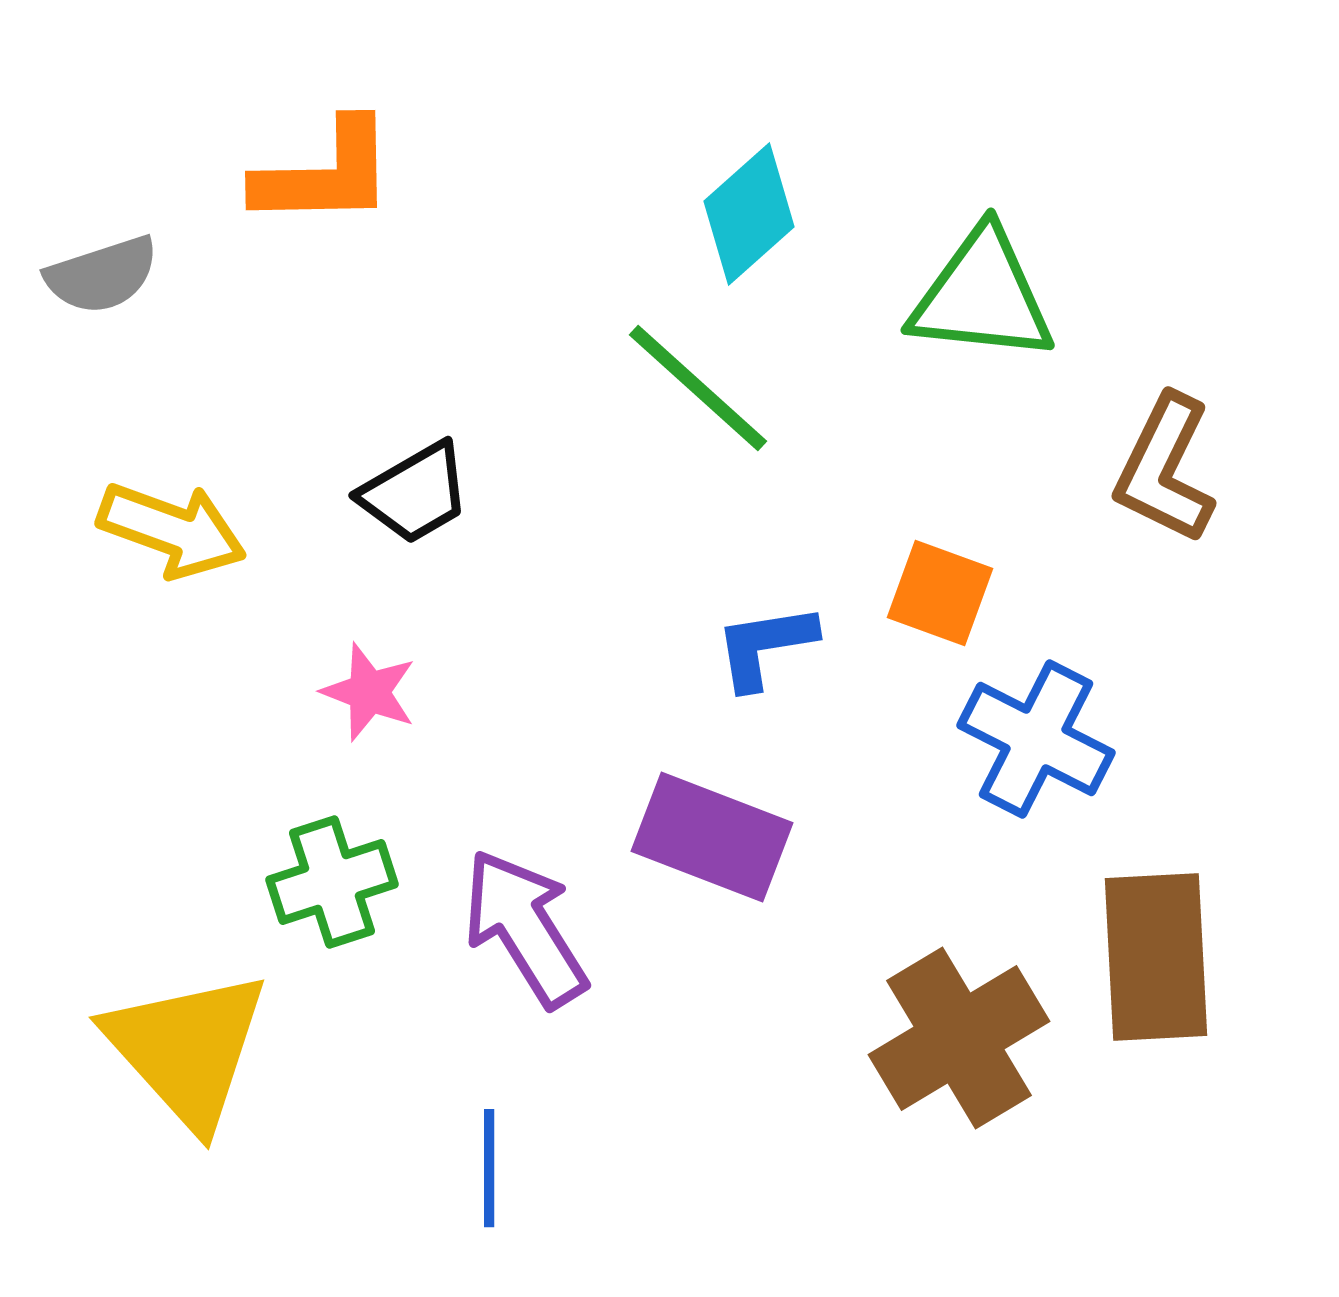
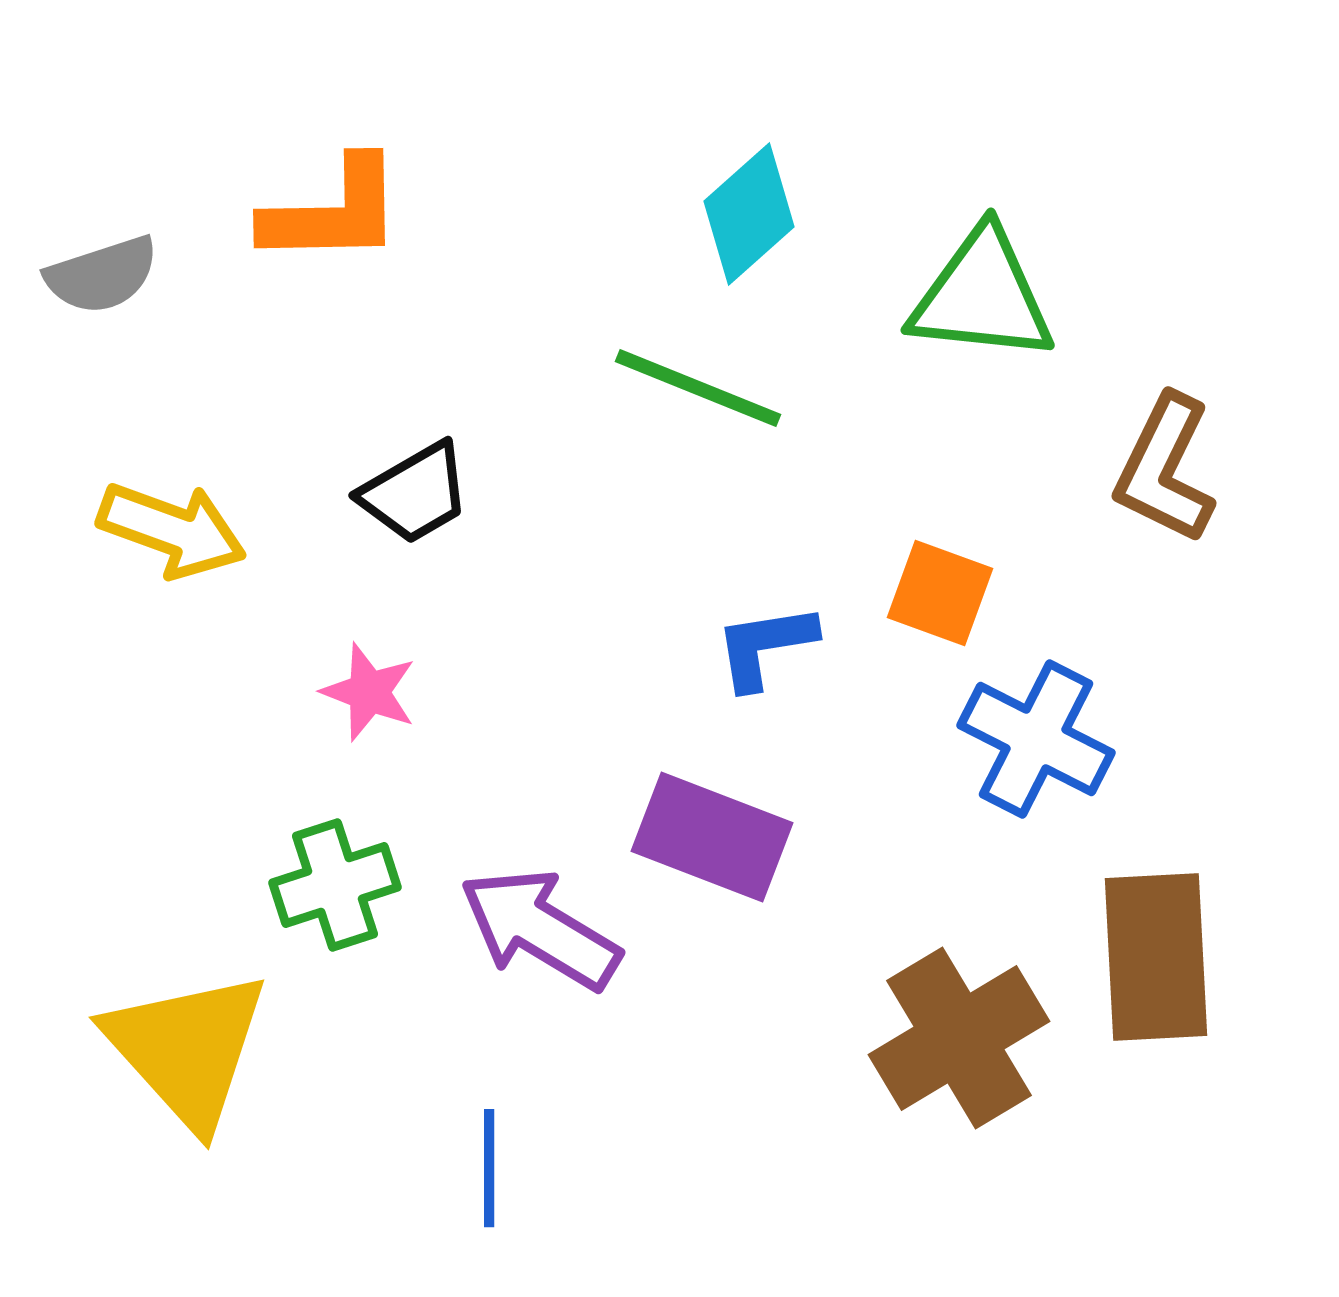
orange L-shape: moved 8 px right, 38 px down
green line: rotated 20 degrees counterclockwise
green cross: moved 3 px right, 3 px down
purple arrow: moved 15 px right, 1 px down; rotated 27 degrees counterclockwise
